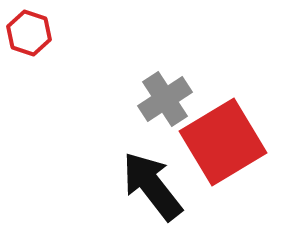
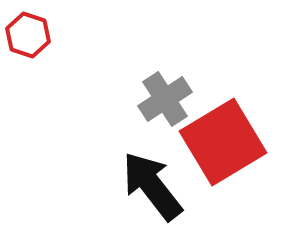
red hexagon: moved 1 px left, 2 px down
